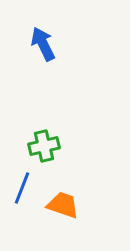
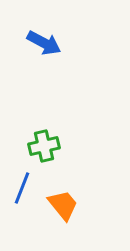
blue arrow: moved 1 px right, 1 px up; rotated 144 degrees clockwise
orange trapezoid: rotated 32 degrees clockwise
